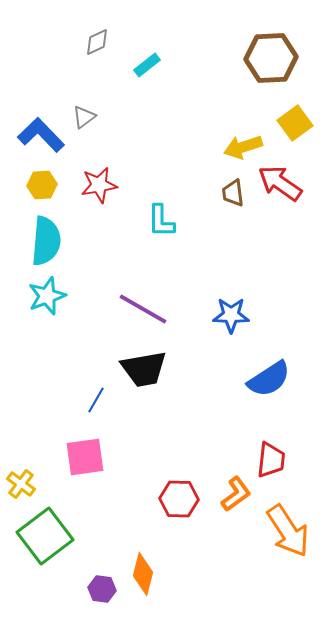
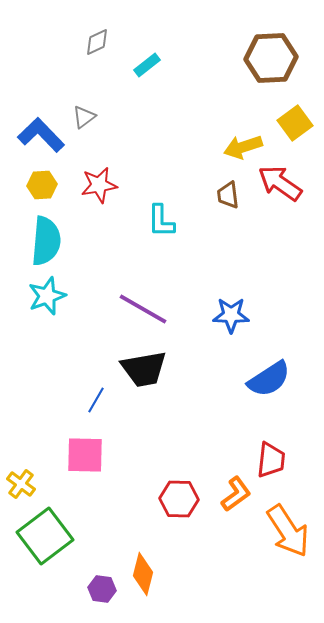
brown trapezoid: moved 5 px left, 2 px down
pink square: moved 2 px up; rotated 9 degrees clockwise
